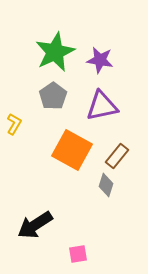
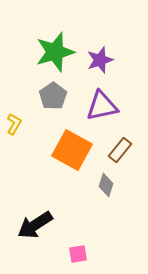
green star: rotated 9 degrees clockwise
purple star: rotated 28 degrees counterclockwise
brown rectangle: moved 3 px right, 6 px up
